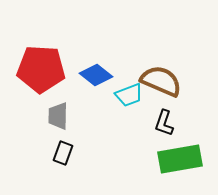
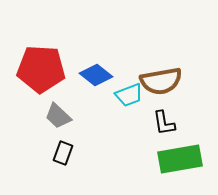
brown semicircle: rotated 147 degrees clockwise
gray trapezoid: rotated 48 degrees counterclockwise
black L-shape: rotated 28 degrees counterclockwise
